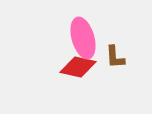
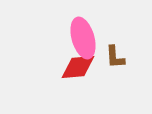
red diamond: rotated 18 degrees counterclockwise
